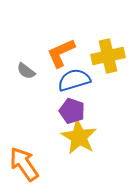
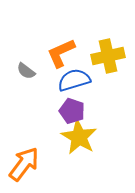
orange arrow: rotated 72 degrees clockwise
